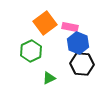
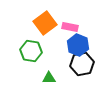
blue hexagon: moved 2 px down
green hexagon: rotated 25 degrees counterclockwise
black hexagon: rotated 15 degrees counterclockwise
green triangle: rotated 24 degrees clockwise
